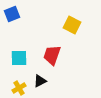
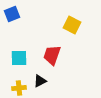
yellow cross: rotated 24 degrees clockwise
